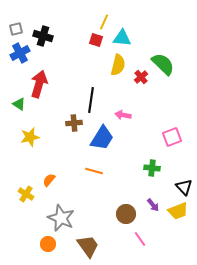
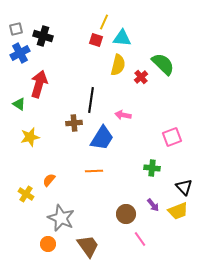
orange line: rotated 18 degrees counterclockwise
